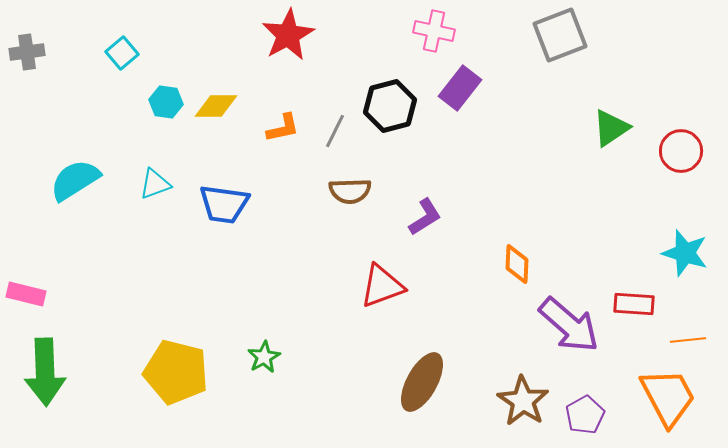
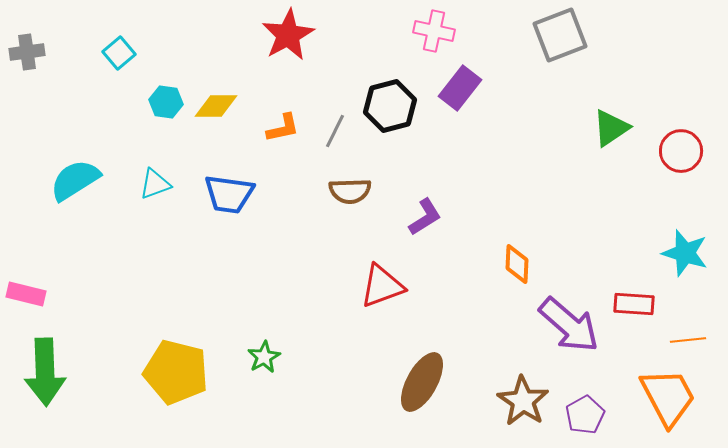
cyan square: moved 3 px left
blue trapezoid: moved 5 px right, 10 px up
